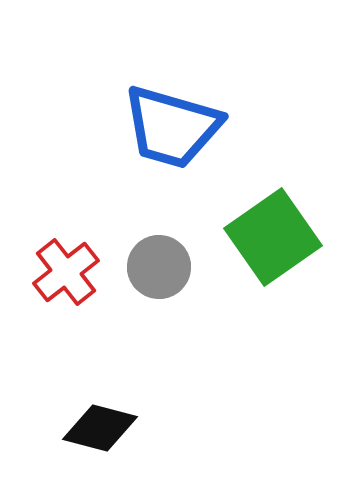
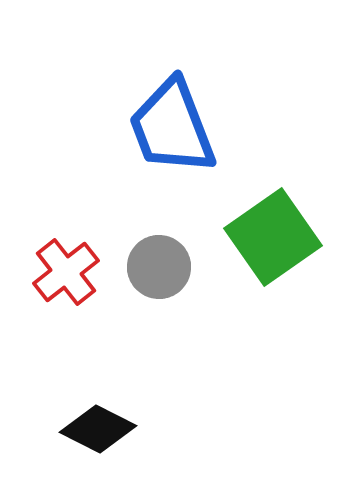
blue trapezoid: rotated 53 degrees clockwise
black diamond: moved 2 px left, 1 px down; rotated 12 degrees clockwise
